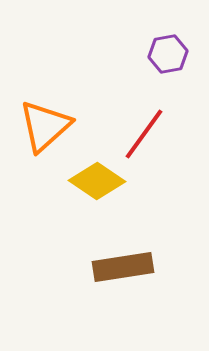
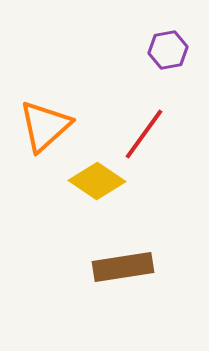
purple hexagon: moved 4 px up
